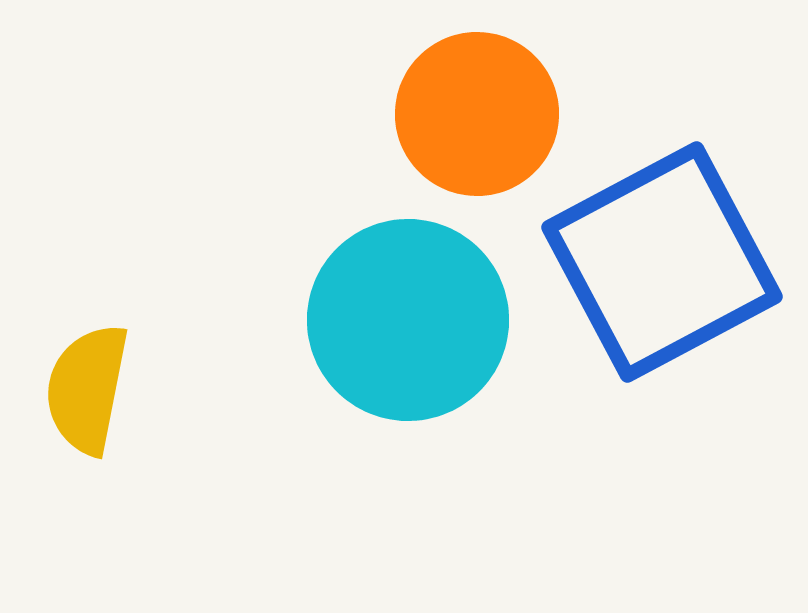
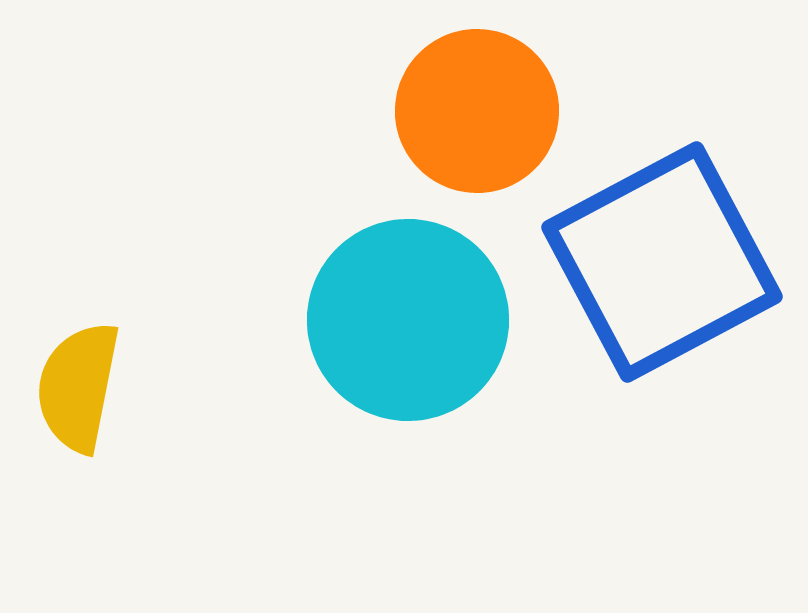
orange circle: moved 3 px up
yellow semicircle: moved 9 px left, 2 px up
